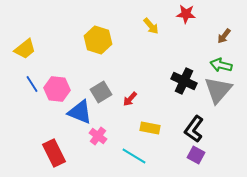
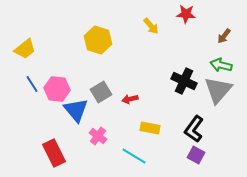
red arrow: rotated 35 degrees clockwise
blue triangle: moved 4 px left, 2 px up; rotated 28 degrees clockwise
